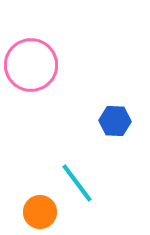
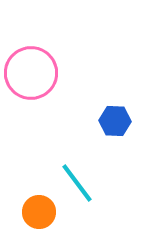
pink circle: moved 8 px down
orange circle: moved 1 px left
